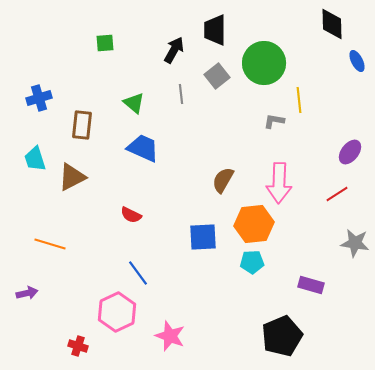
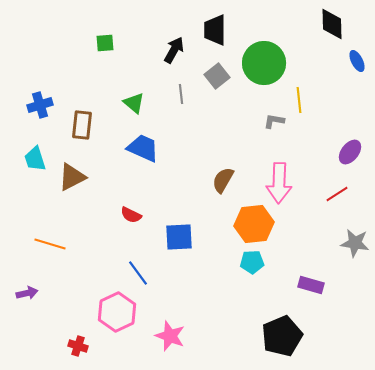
blue cross: moved 1 px right, 7 px down
blue square: moved 24 px left
